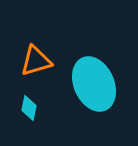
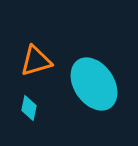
cyan ellipse: rotated 10 degrees counterclockwise
